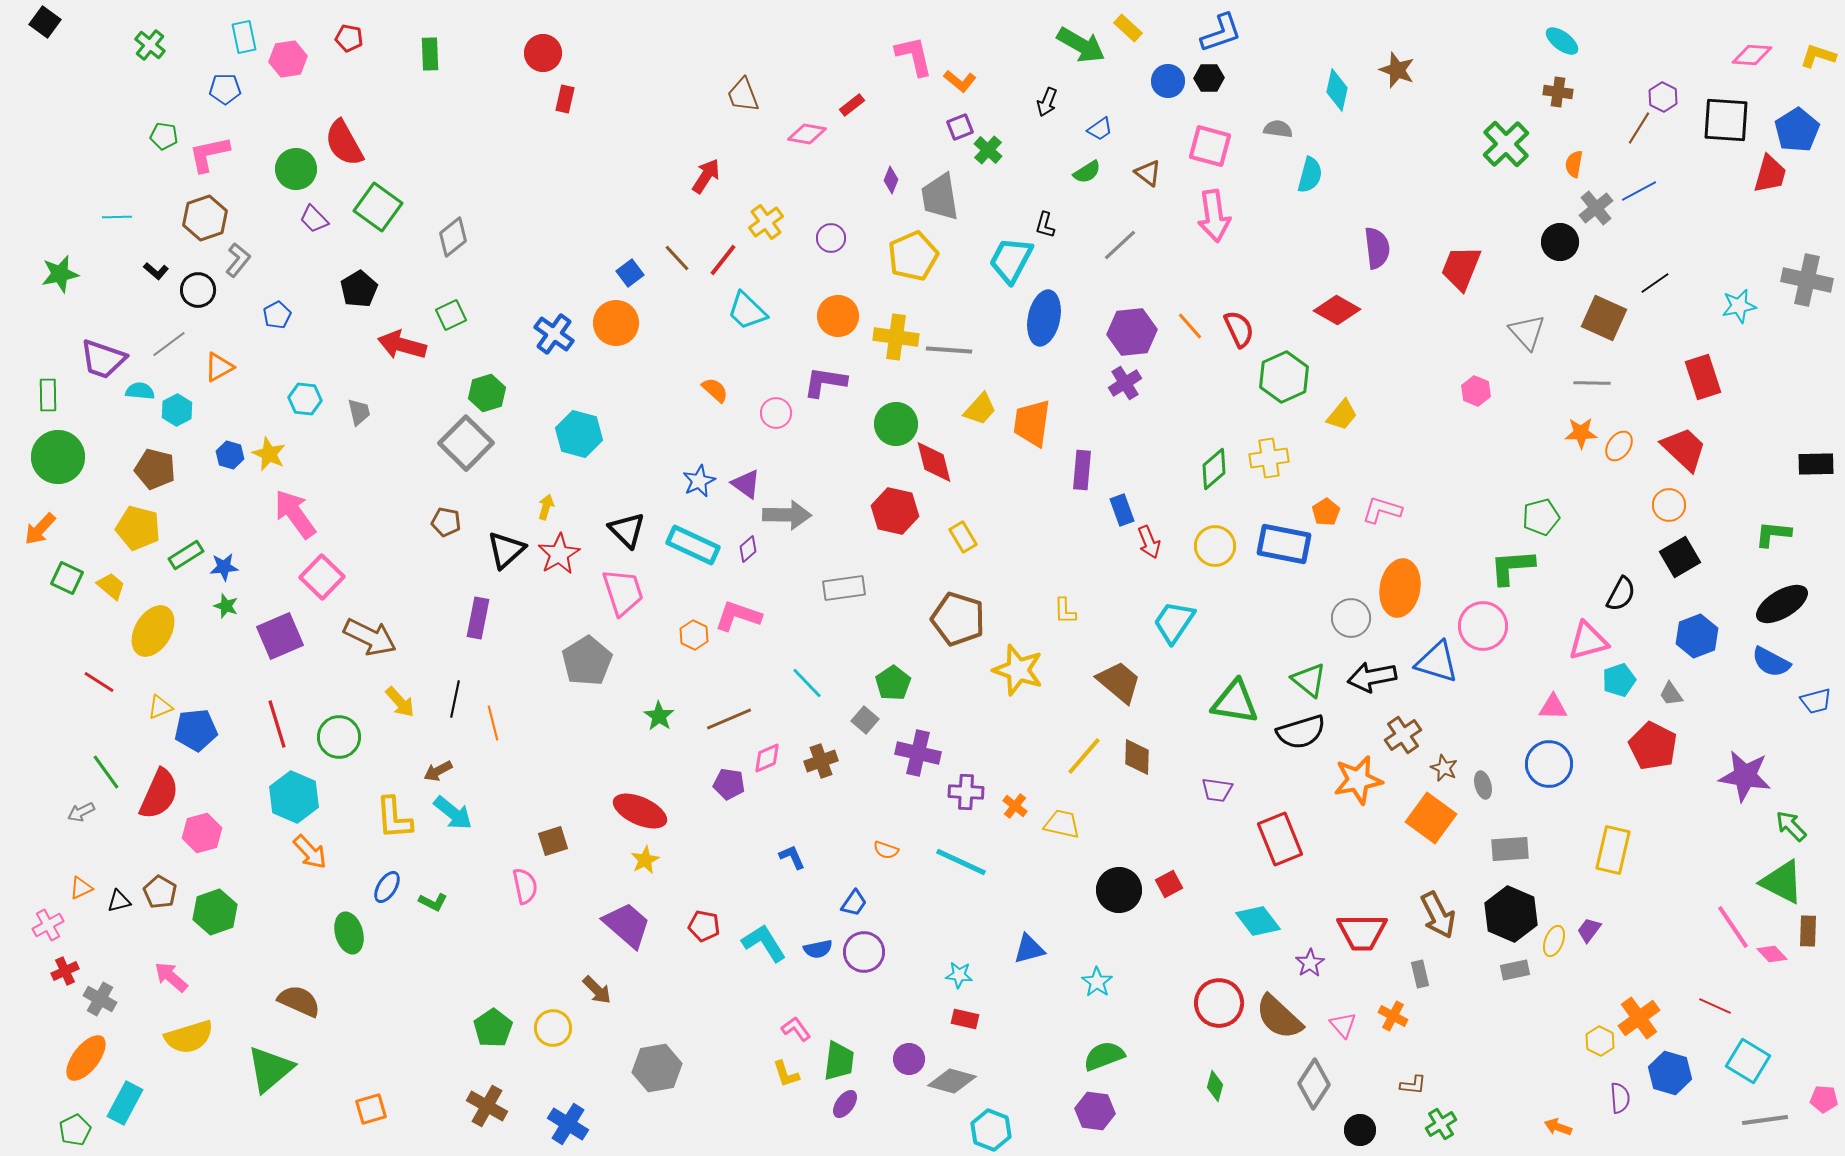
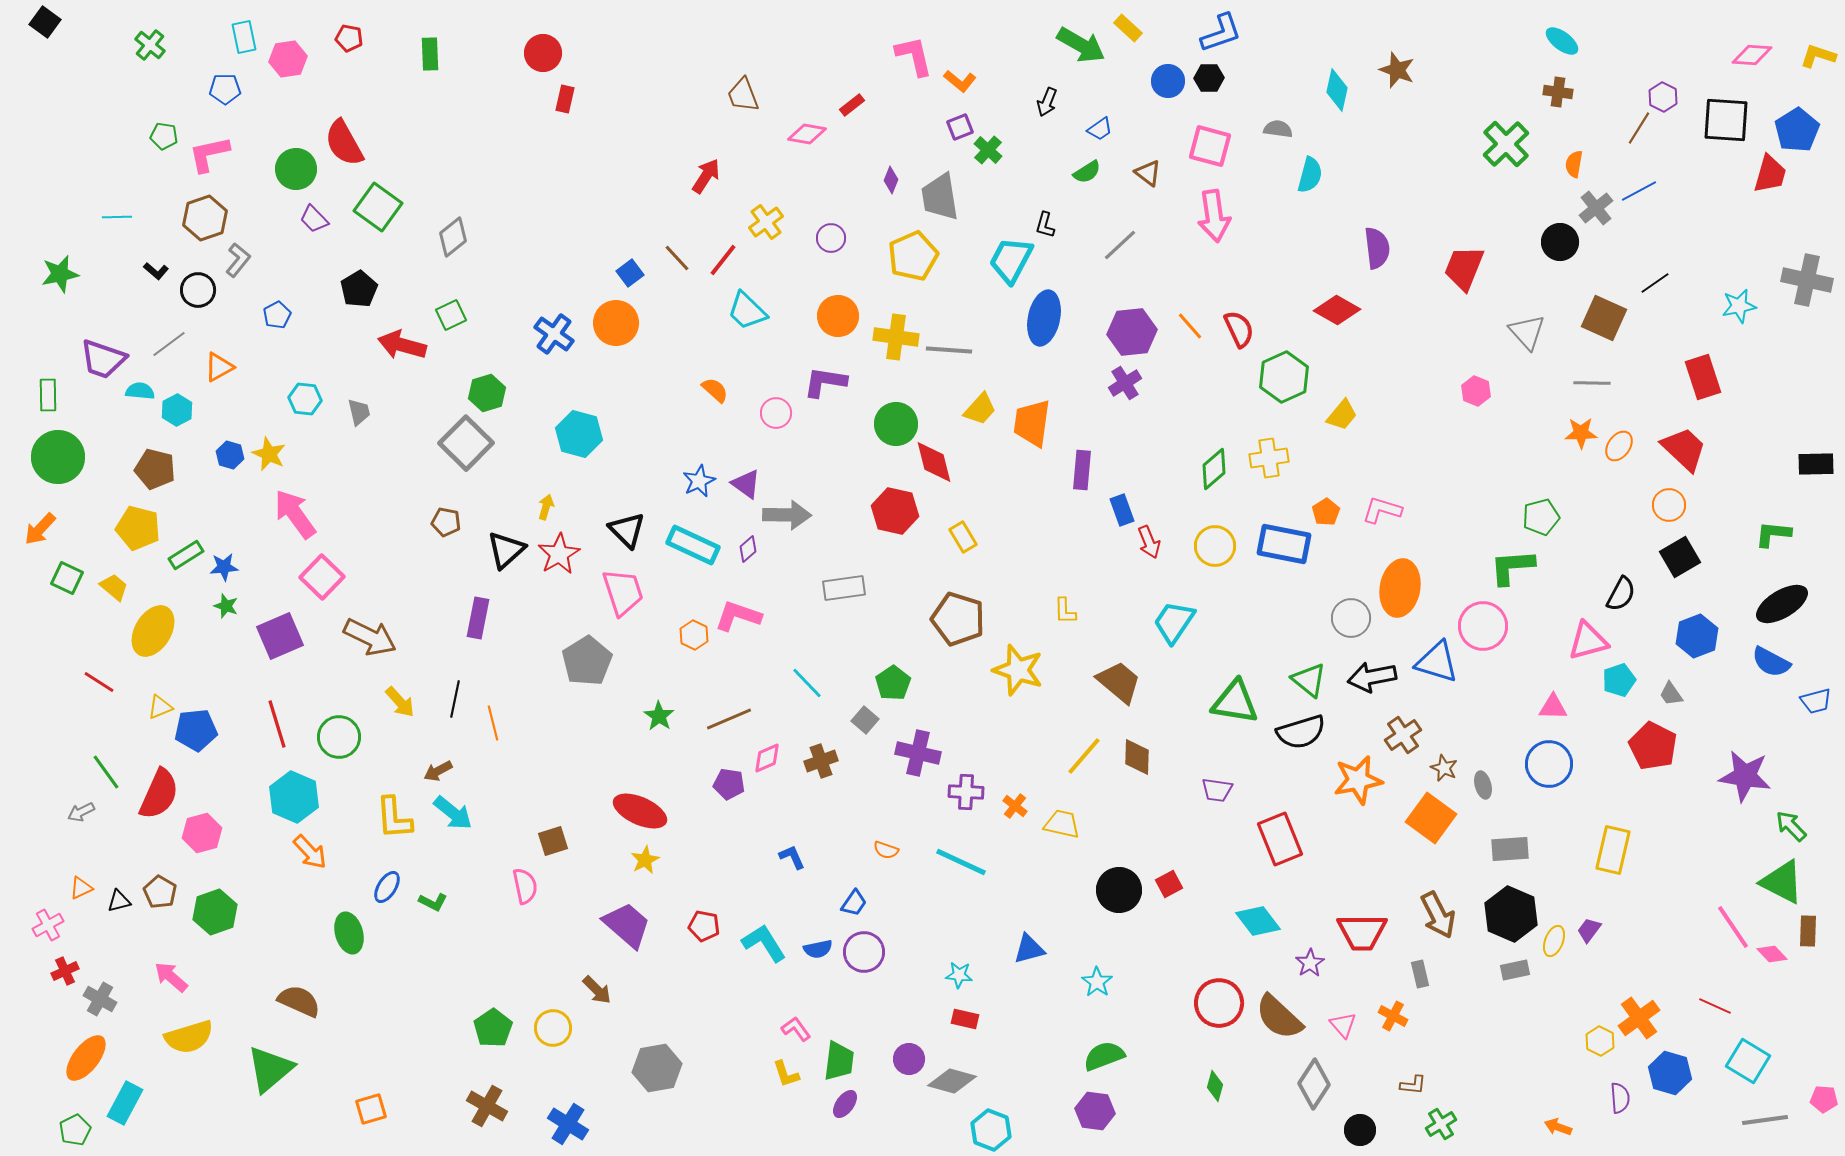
red trapezoid at (1461, 268): moved 3 px right
yellow trapezoid at (111, 586): moved 3 px right, 1 px down
